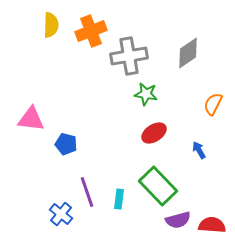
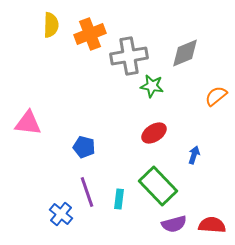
orange cross: moved 1 px left, 3 px down
gray diamond: moved 3 px left; rotated 12 degrees clockwise
green star: moved 6 px right, 8 px up
orange semicircle: moved 3 px right, 8 px up; rotated 25 degrees clockwise
pink triangle: moved 3 px left, 4 px down
blue pentagon: moved 18 px right, 3 px down
blue arrow: moved 5 px left, 5 px down; rotated 48 degrees clockwise
purple semicircle: moved 4 px left, 4 px down
